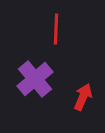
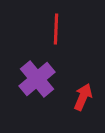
purple cross: moved 2 px right
